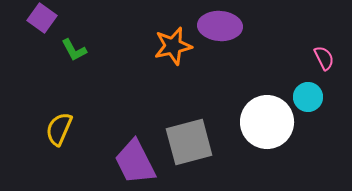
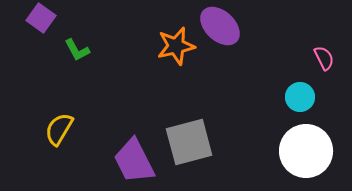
purple square: moved 1 px left
purple ellipse: rotated 39 degrees clockwise
orange star: moved 3 px right
green L-shape: moved 3 px right
cyan circle: moved 8 px left
white circle: moved 39 px right, 29 px down
yellow semicircle: rotated 8 degrees clockwise
purple trapezoid: moved 1 px left, 1 px up
